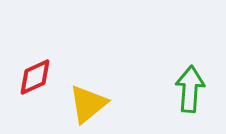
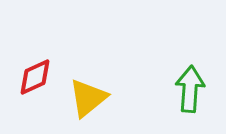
yellow triangle: moved 6 px up
